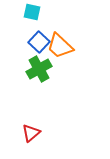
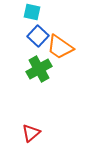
blue square: moved 1 px left, 6 px up
orange trapezoid: moved 1 px down; rotated 8 degrees counterclockwise
